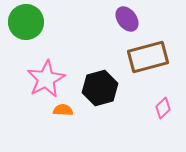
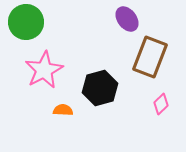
brown rectangle: moved 2 px right; rotated 54 degrees counterclockwise
pink star: moved 2 px left, 9 px up
pink diamond: moved 2 px left, 4 px up
